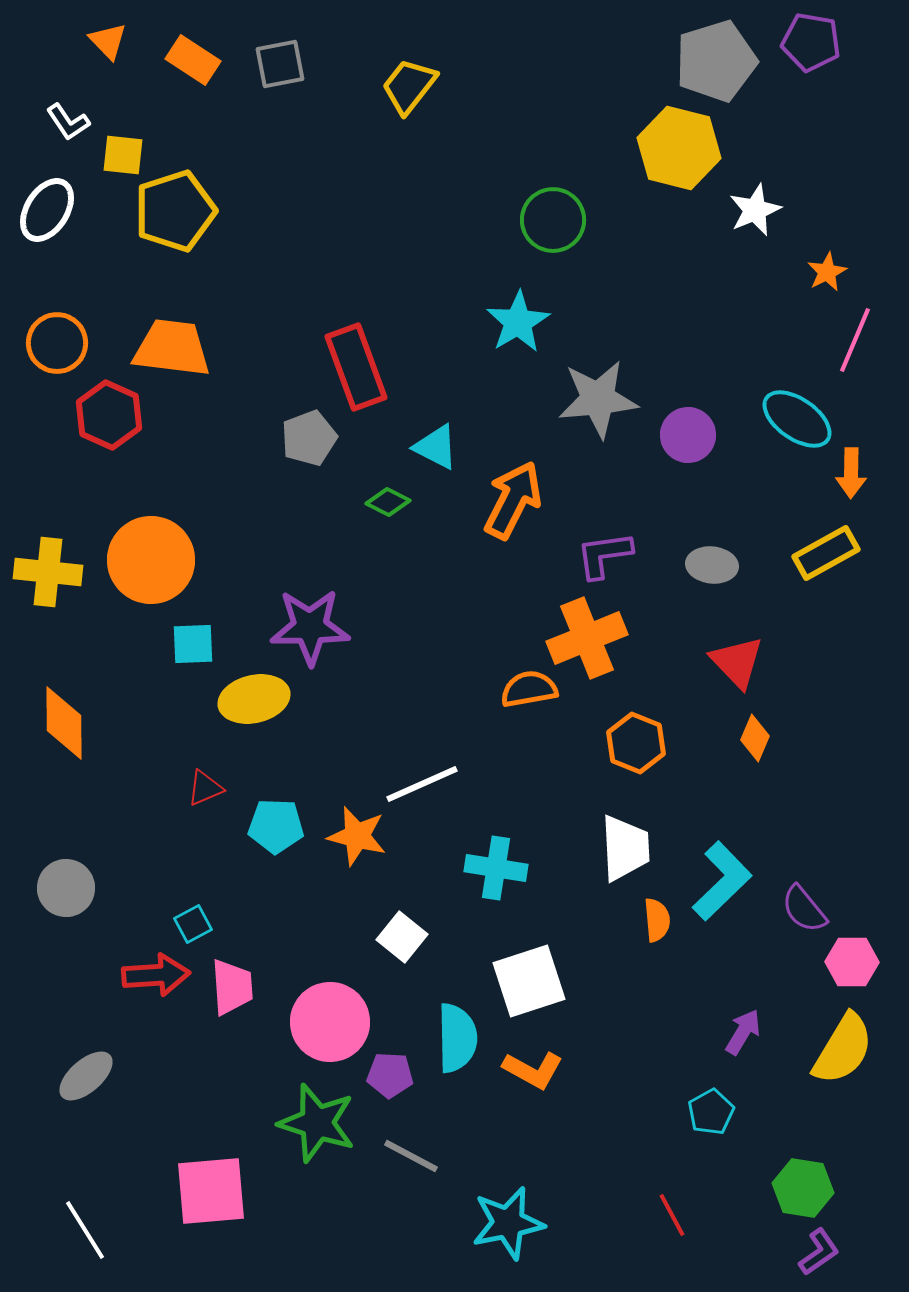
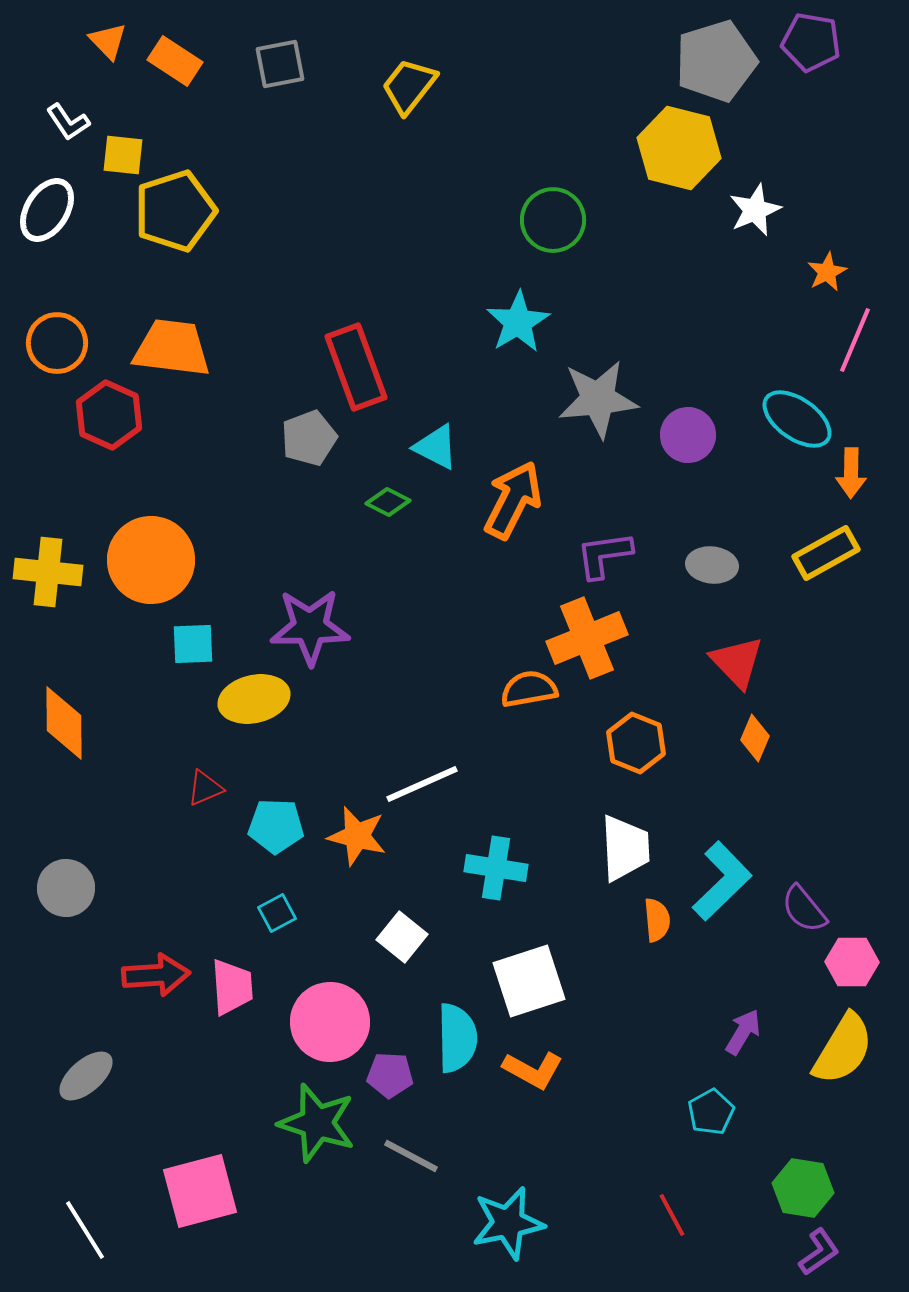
orange rectangle at (193, 60): moved 18 px left, 1 px down
cyan square at (193, 924): moved 84 px right, 11 px up
pink square at (211, 1191): moved 11 px left; rotated 10 degrees counterclockwise
